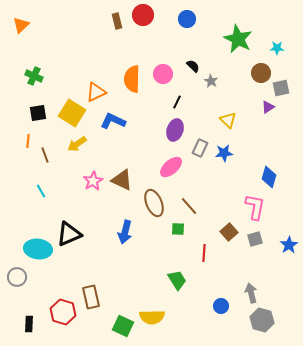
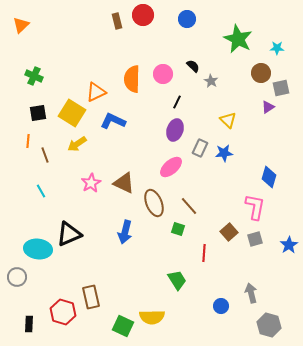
brown triangle at (122, 180): moved 2 px right, 3 px down
pink star at (93, 181): moved 2 px left, 2 px down
green square at (178, 229): rotated 16 degrees clockwise
gray hexagon at (262, 320): moved 7 px right, 5 px down
